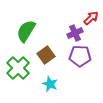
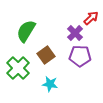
purple cross: rotated 21 degrees counterclockwise
cyan star: rotated 14 degrees counterclockwise
